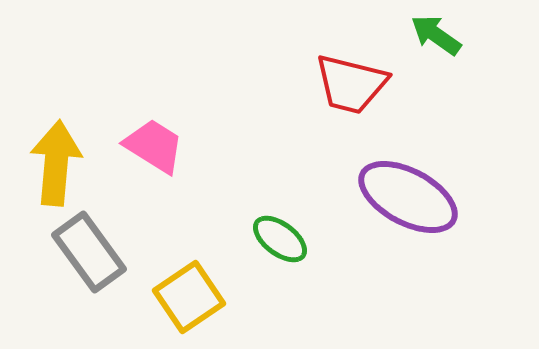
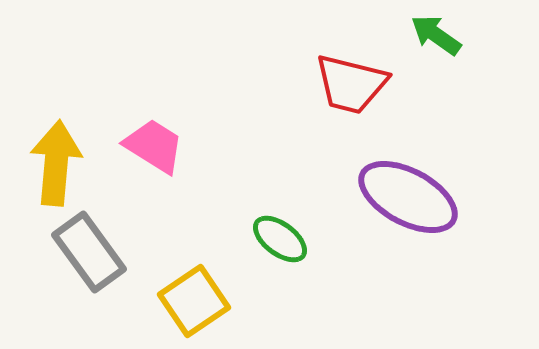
yellow square: moved 5 px right, 4 px down
